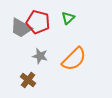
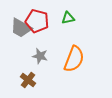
green triangle: rotated 32 degrees clockwise
red pentagon: moved 1 px left, 1 px up
orange semicircle: rotated 24 degrees counterclockwise
